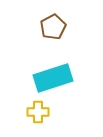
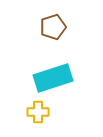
brown pentagon: rotated 10 degrees clockwise
